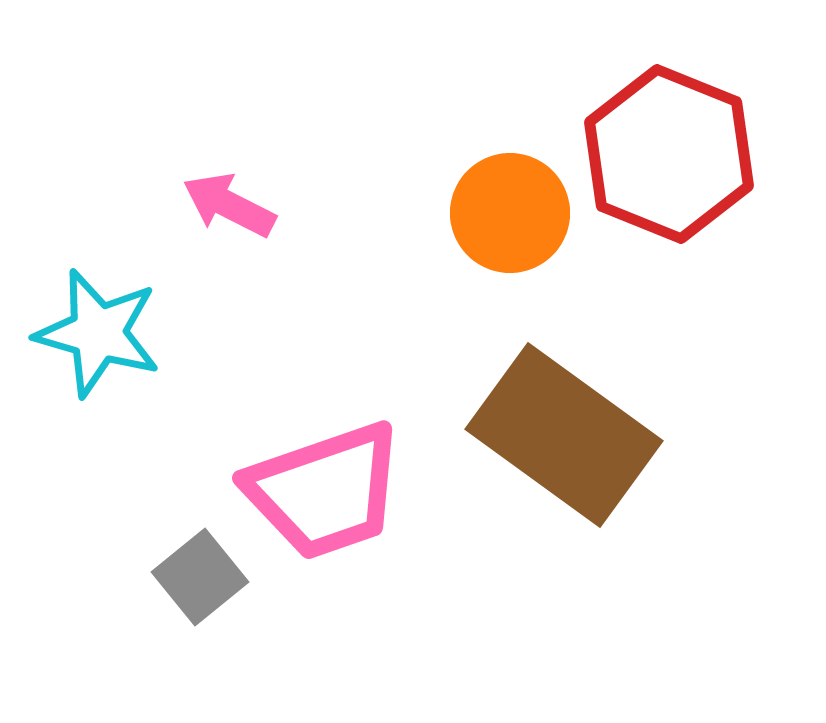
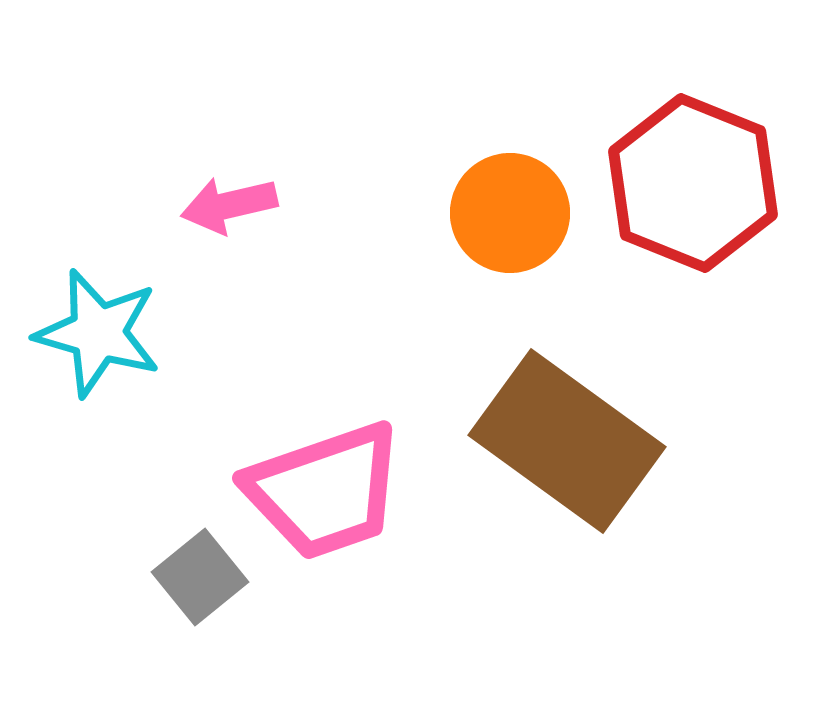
red hexagon: moved 24 px right, 29 px down
pink arrow: rotated 40 degrees counterclockwise
brown rectangle: moved 3 px right, 6 px down
